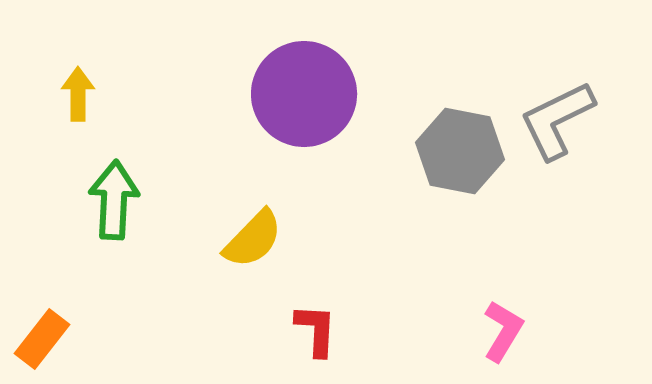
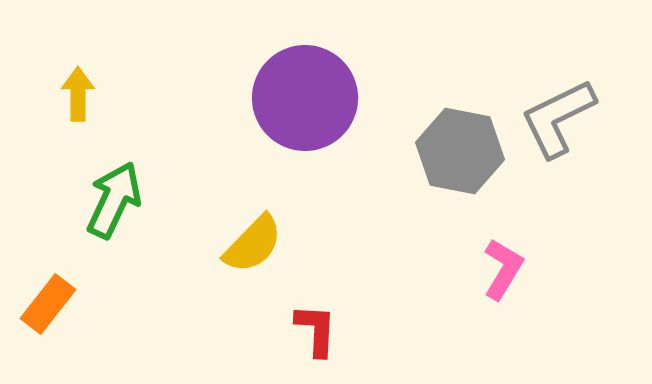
purple circle: moved 1 px right, 4 px down
gray L-shape: moved 1 px right, 2 px up
green arrow: rotated 22 degrees clockwise
yellow semicircle: moved 5 px down
pink L-shape: moved 62 px up
orange rectangle: moved 6 px right, 35 px up
